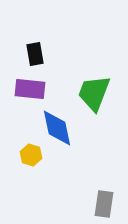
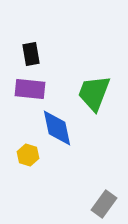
black rectangle: moved 4 px left
yellow hexagon: moved 3 px left
gray rectangle: rotated 28 degrees clockwise
